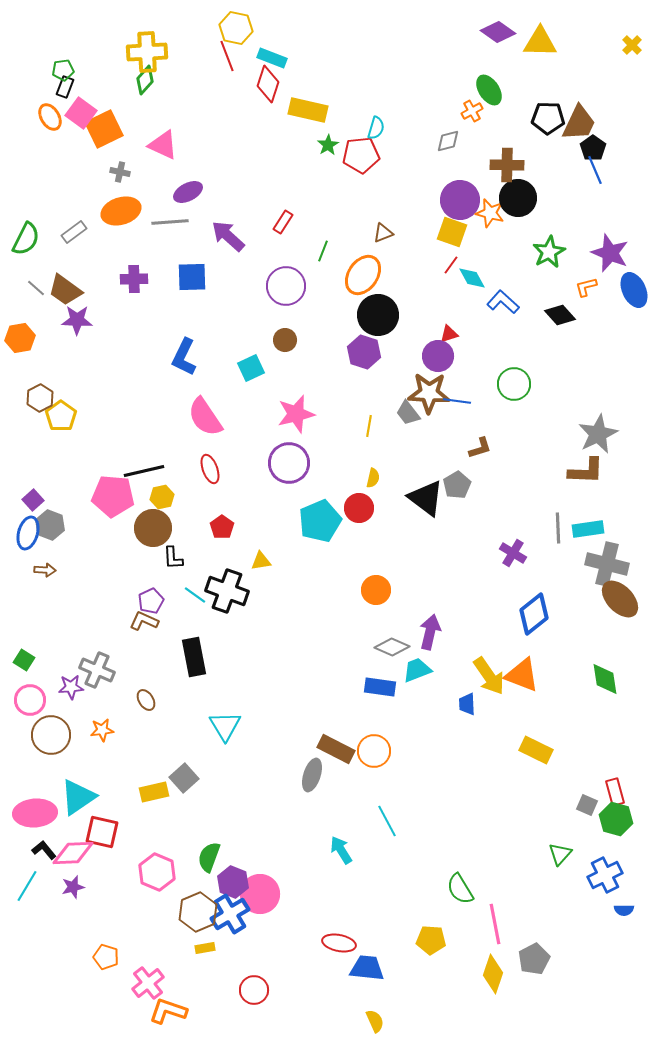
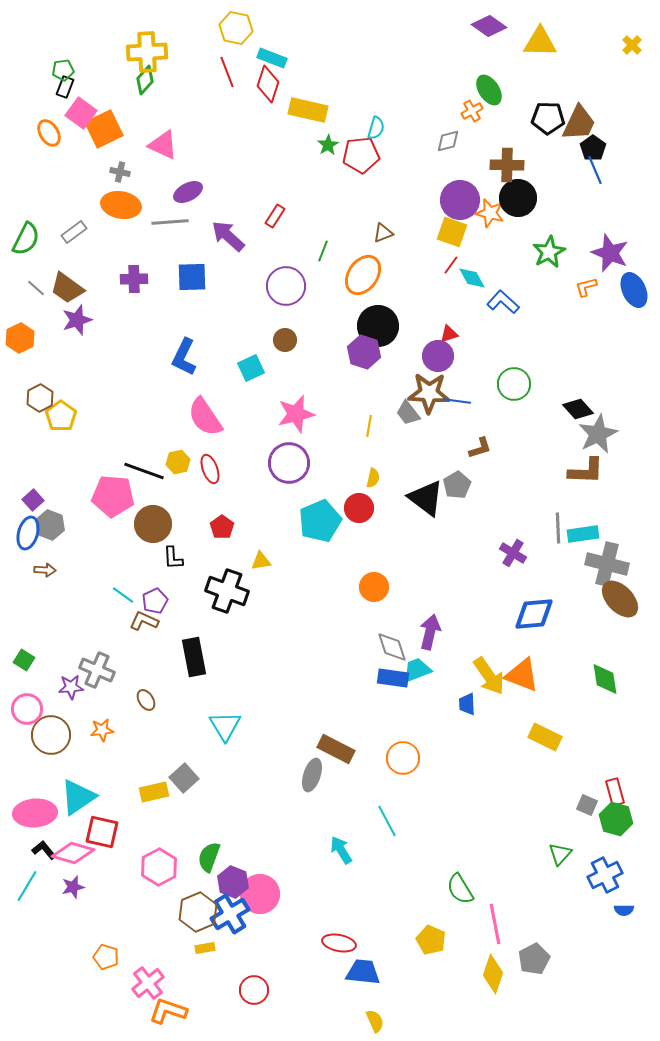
purple diamond at (498, 32): moved 9 px left, 6 px up
red line at (227, 56): moved 16 px down
orange ellipse at (50, 117): moved 1 px left, 16 px down
orange ellipse at (121, 211): moved 6 px up; rotated 27 degrees clockwise
red rectangle at (283, 222): moved 8 px left, 6 px up
brown trapezoid at (65, 290): moved 2 px right, 2 px up
black circle at (378, 315): moved 11 px down
black diamond at (560, 315): moved 18 px right, 94 px down
purple star at (77, 320): rotated 20 degrees counterclockwise
orange hexagon at (20, 338): rotated 16 degrees counterclockwise
black line at (144, 471): rotated 33 degrees clockwise
yellow hexagon at (162, 497): moved 16 px right, 35 px up
brown circle at (153, 528): moved 4 px up
cyan rectangle at (588, 529): moved 5 px left, 5 px down
orange circle at (376, 590): moved 2 px left, 3 px up
cyan line at (195, 595): moved 72 px left
purple pentagon at (151, 601): moved 4 px right
blue diamond at (534, 614): rotated 33 degrees clockwise
gray diamond at (392, 647): rotated 48 degrees clockwise
blue rectangle at (380, 687): moved 13 px right, 9 px up
pink circle at (30, 700): moved 3 px left, 9 px down
yellow rectangle at (536, 750): moved 9 px right, 13 px up
orange circle at (374, 751): moved 29 px right, 7 px down
pink diamond at (73, 853): rotated 18 degrees clockwise
pink hexagon at (157, 872): moved 2 px right, 5 px up; rotated 9 degrees clockwise
yellow pentagon at (431, 940): rotated 20 degrees clockwise
blue trapezoid at (367, 968): moved 4 px left, 4 px down
